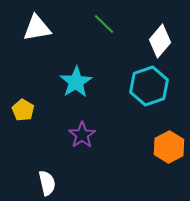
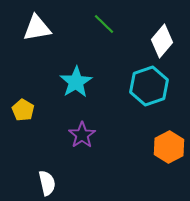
white diamond: moved 2 px right
